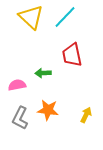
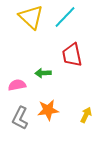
orange star: rotated 15 degrees counterclockwise
